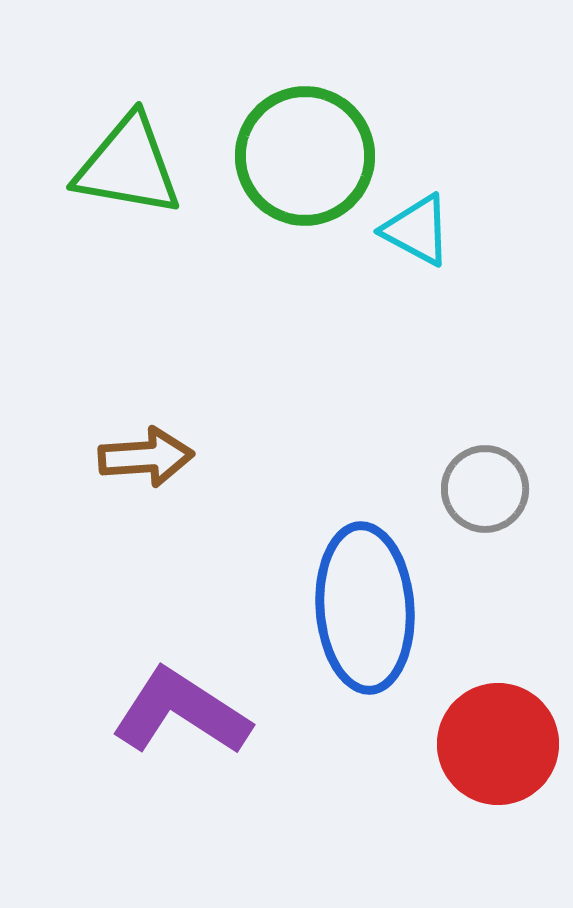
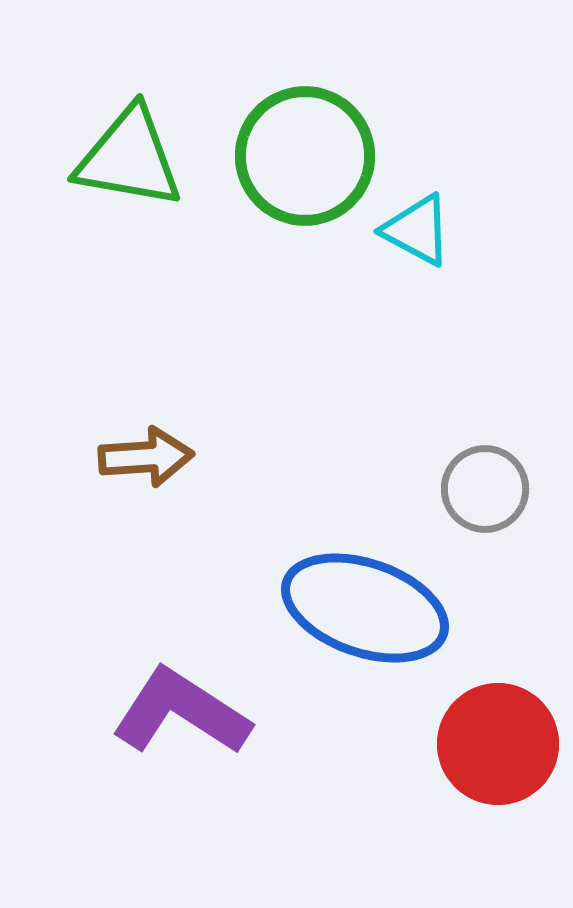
green triangle: moved 1 px right, 8 px up
blue ellipse: rotated 67 degrees counterclockwise
